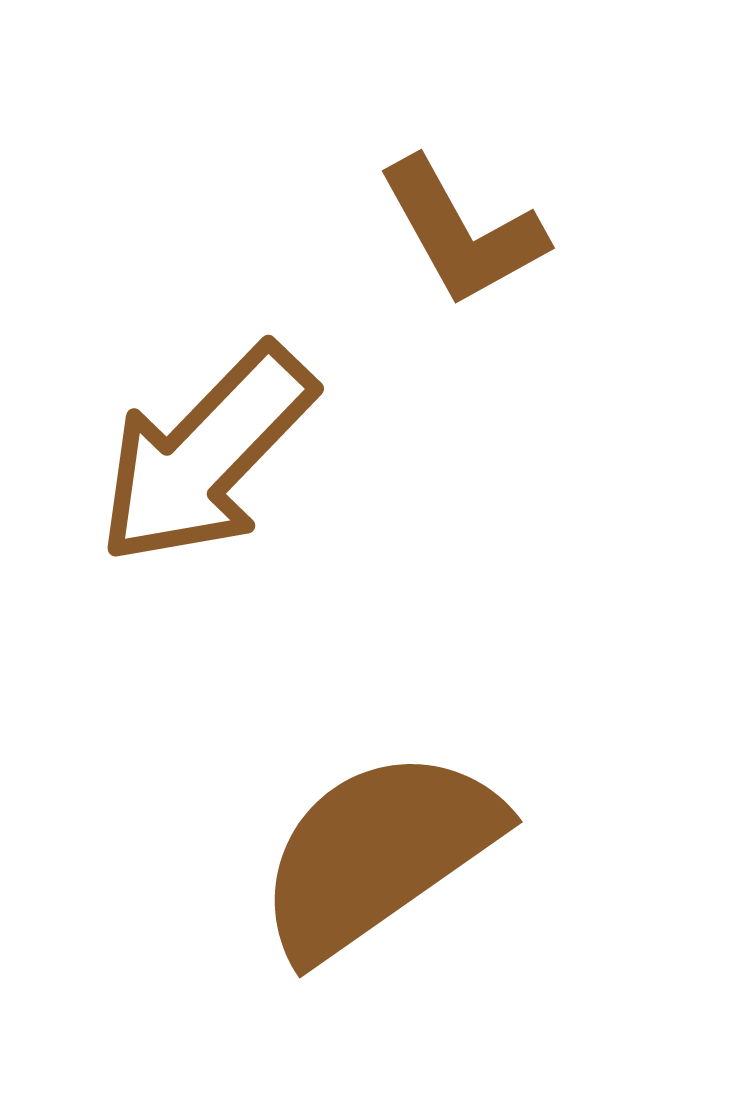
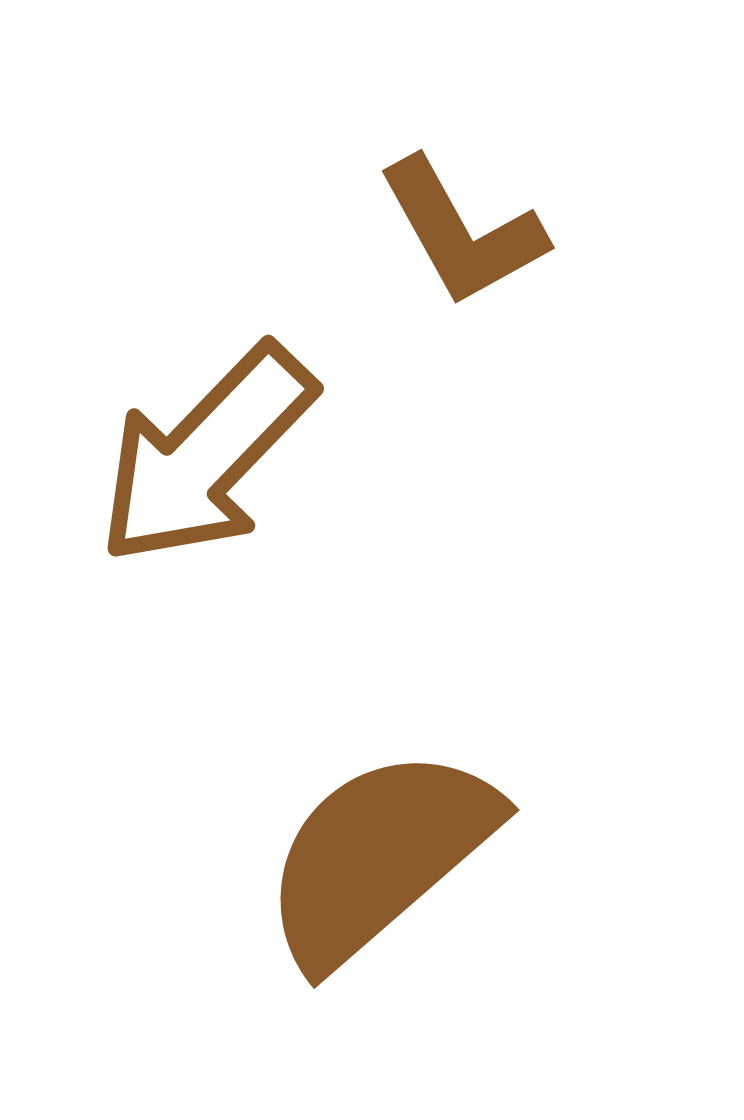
brown semicircle: moved 1 px right, 3 px down; rotated 6 degrees counterclockwise
